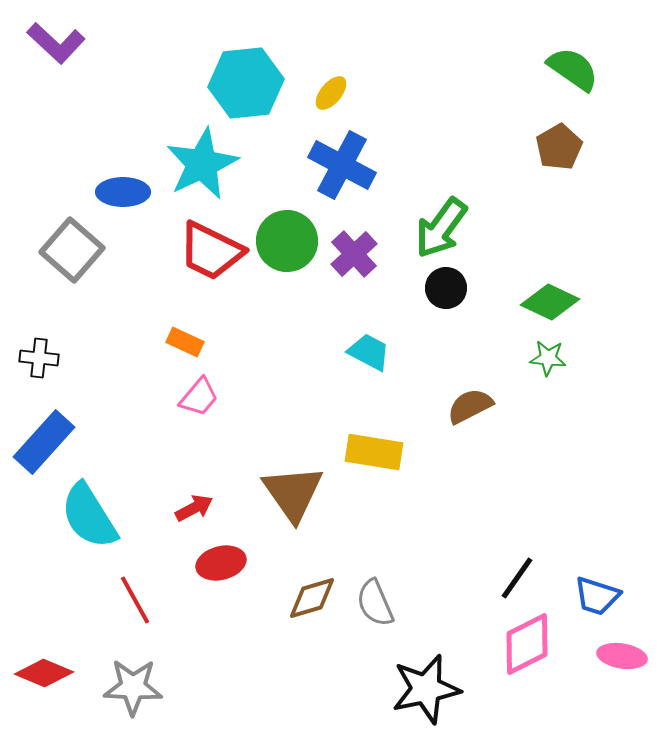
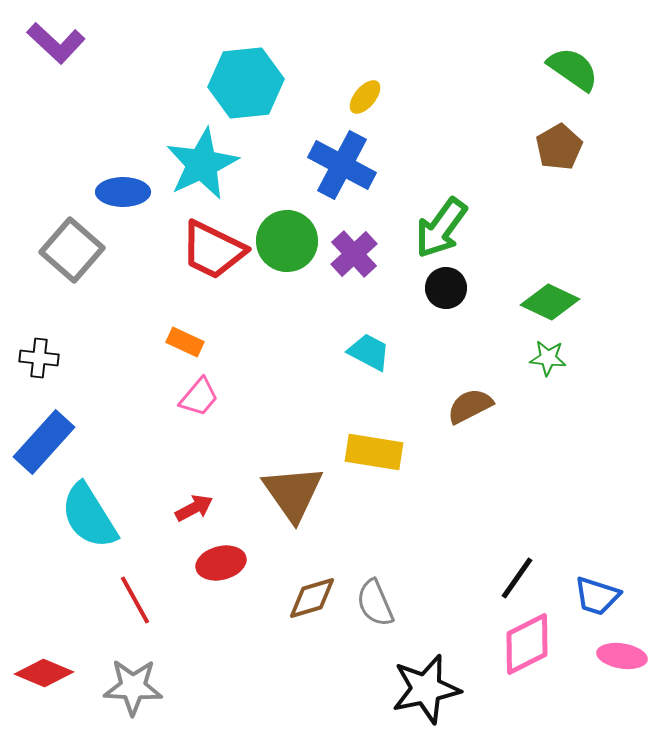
yellow ellipse: moved 34 px right, 4 px down
red trapezoid: moved 2 px right, 1 px up
